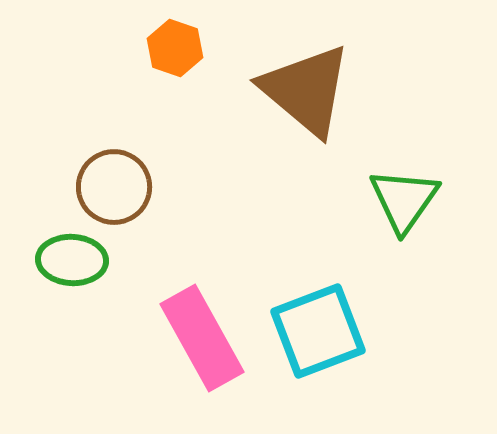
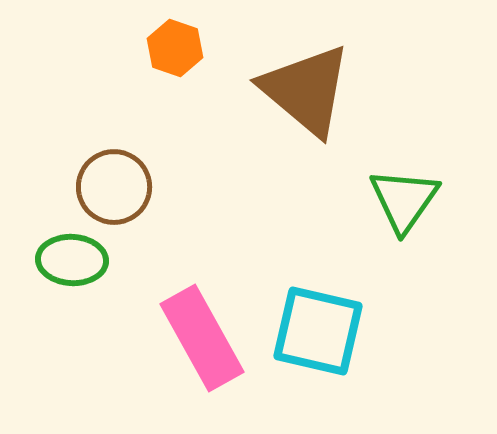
cyan square: rotated 34 degrees clockwise
